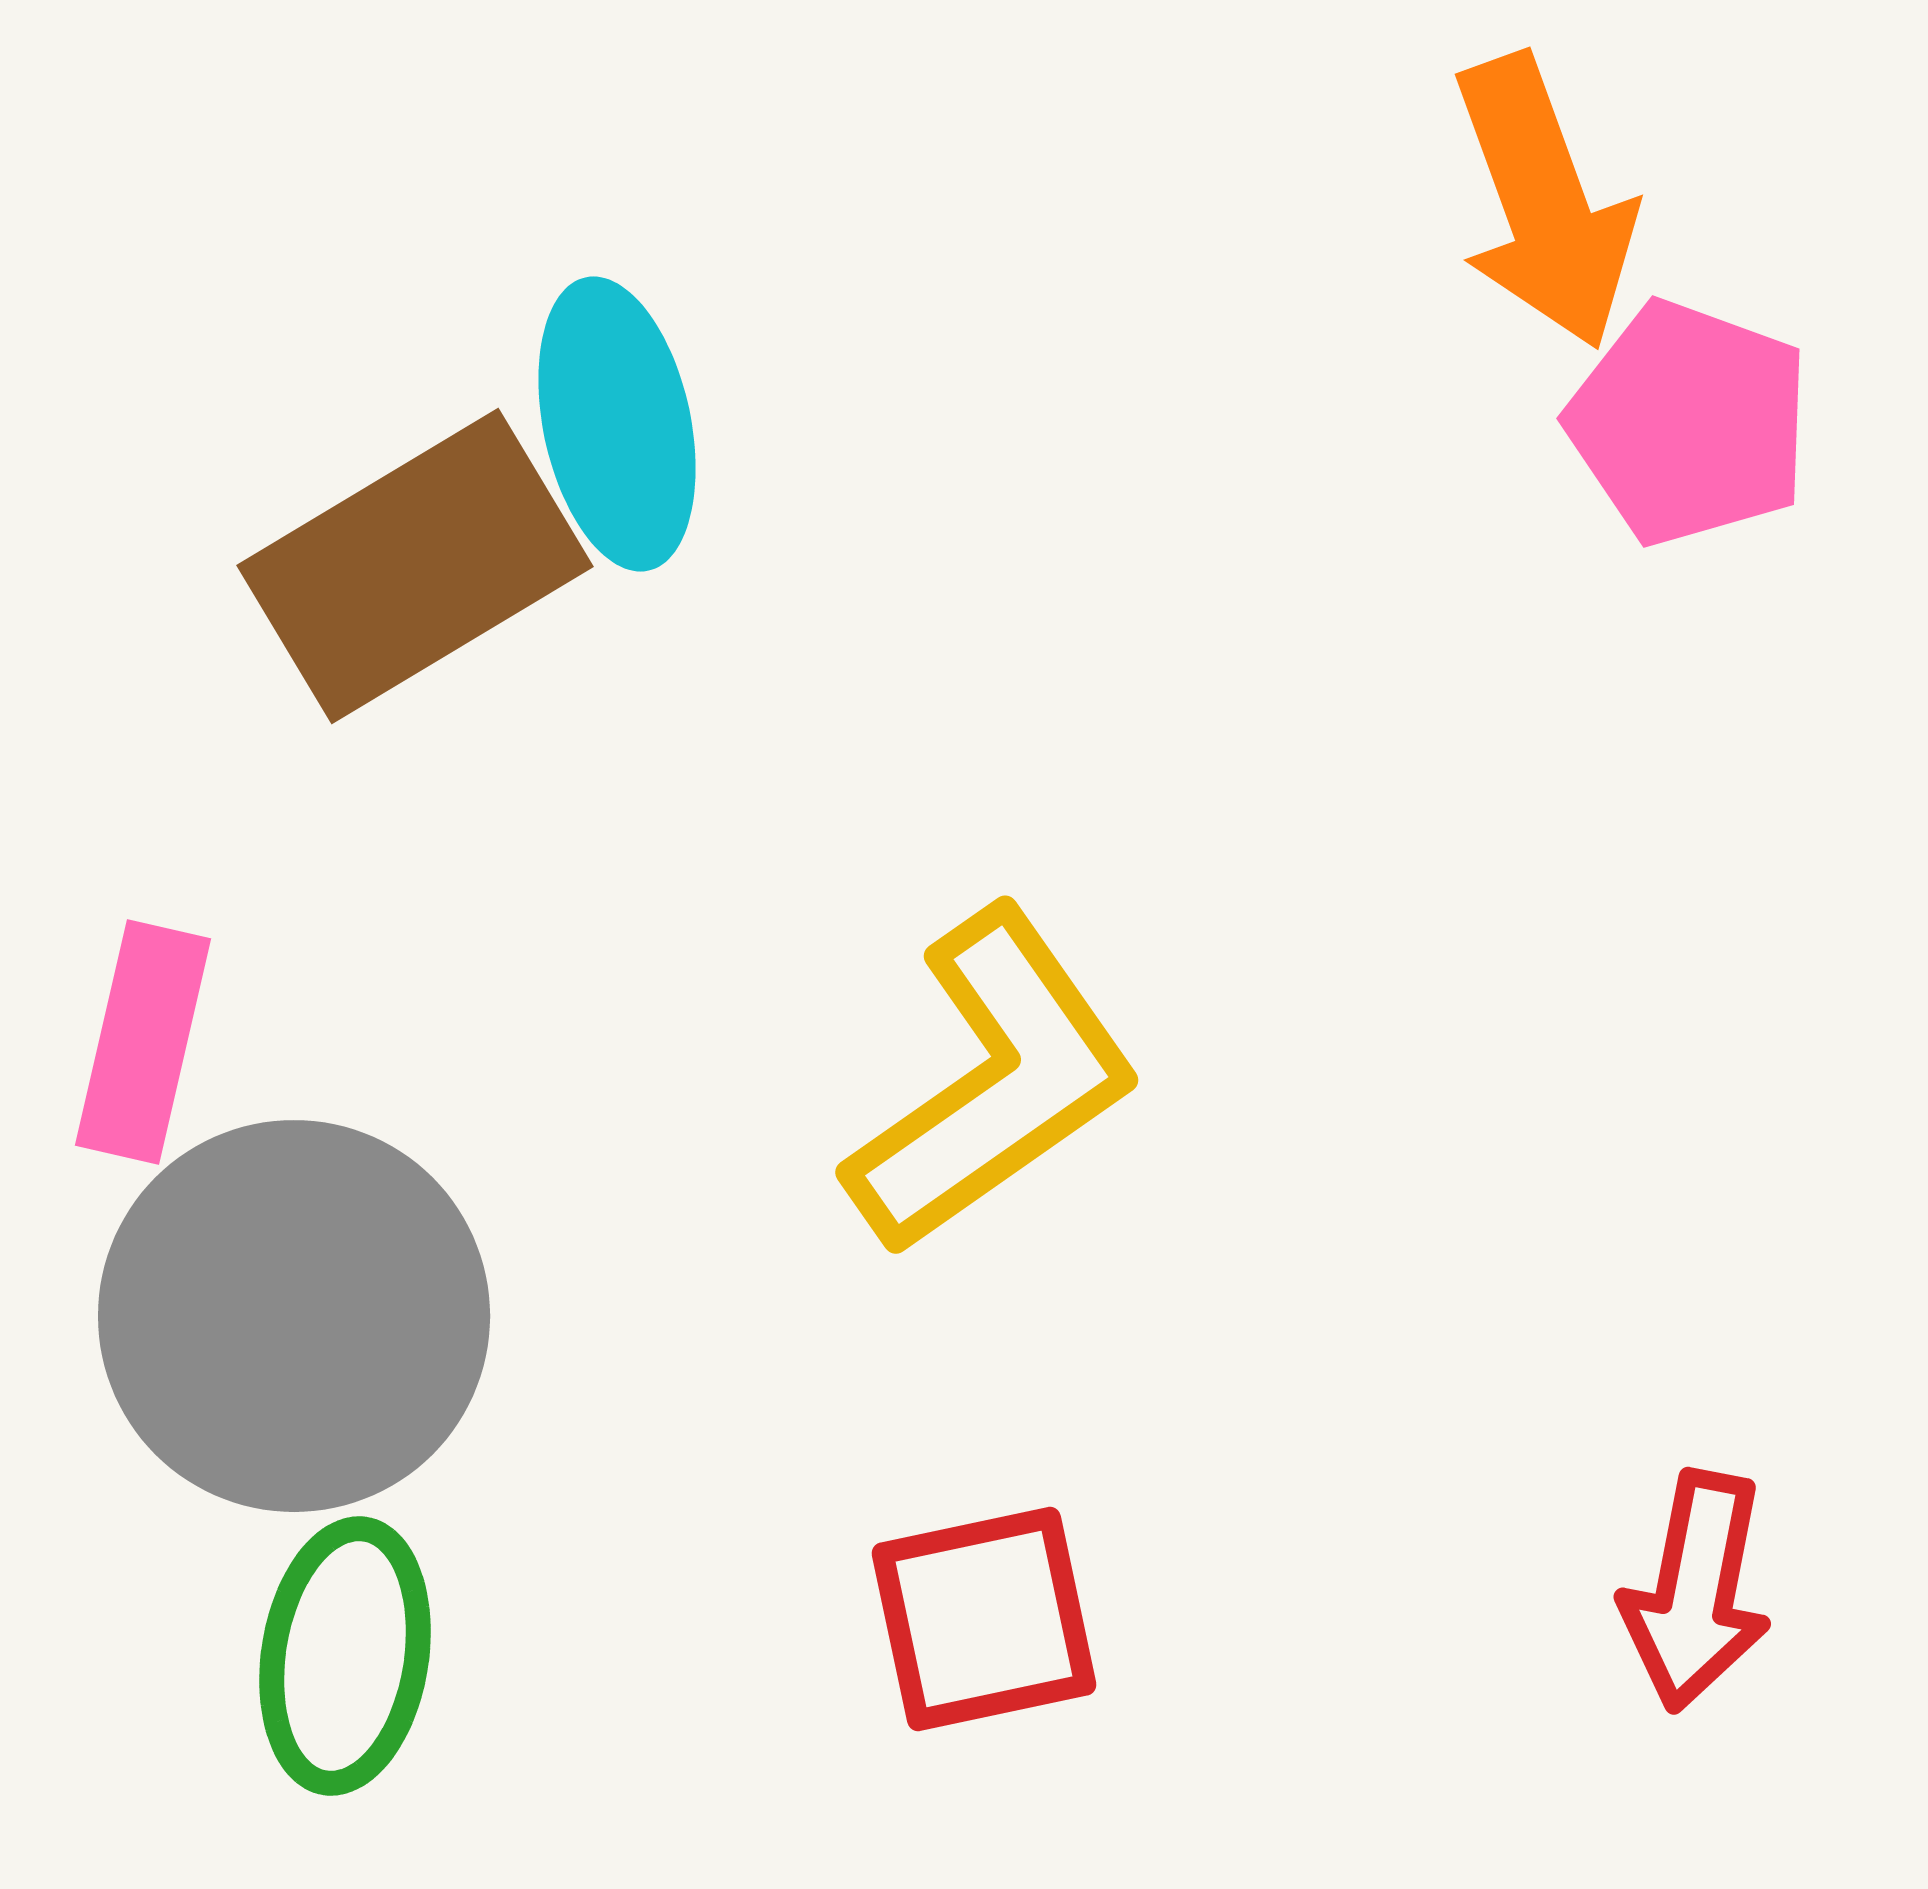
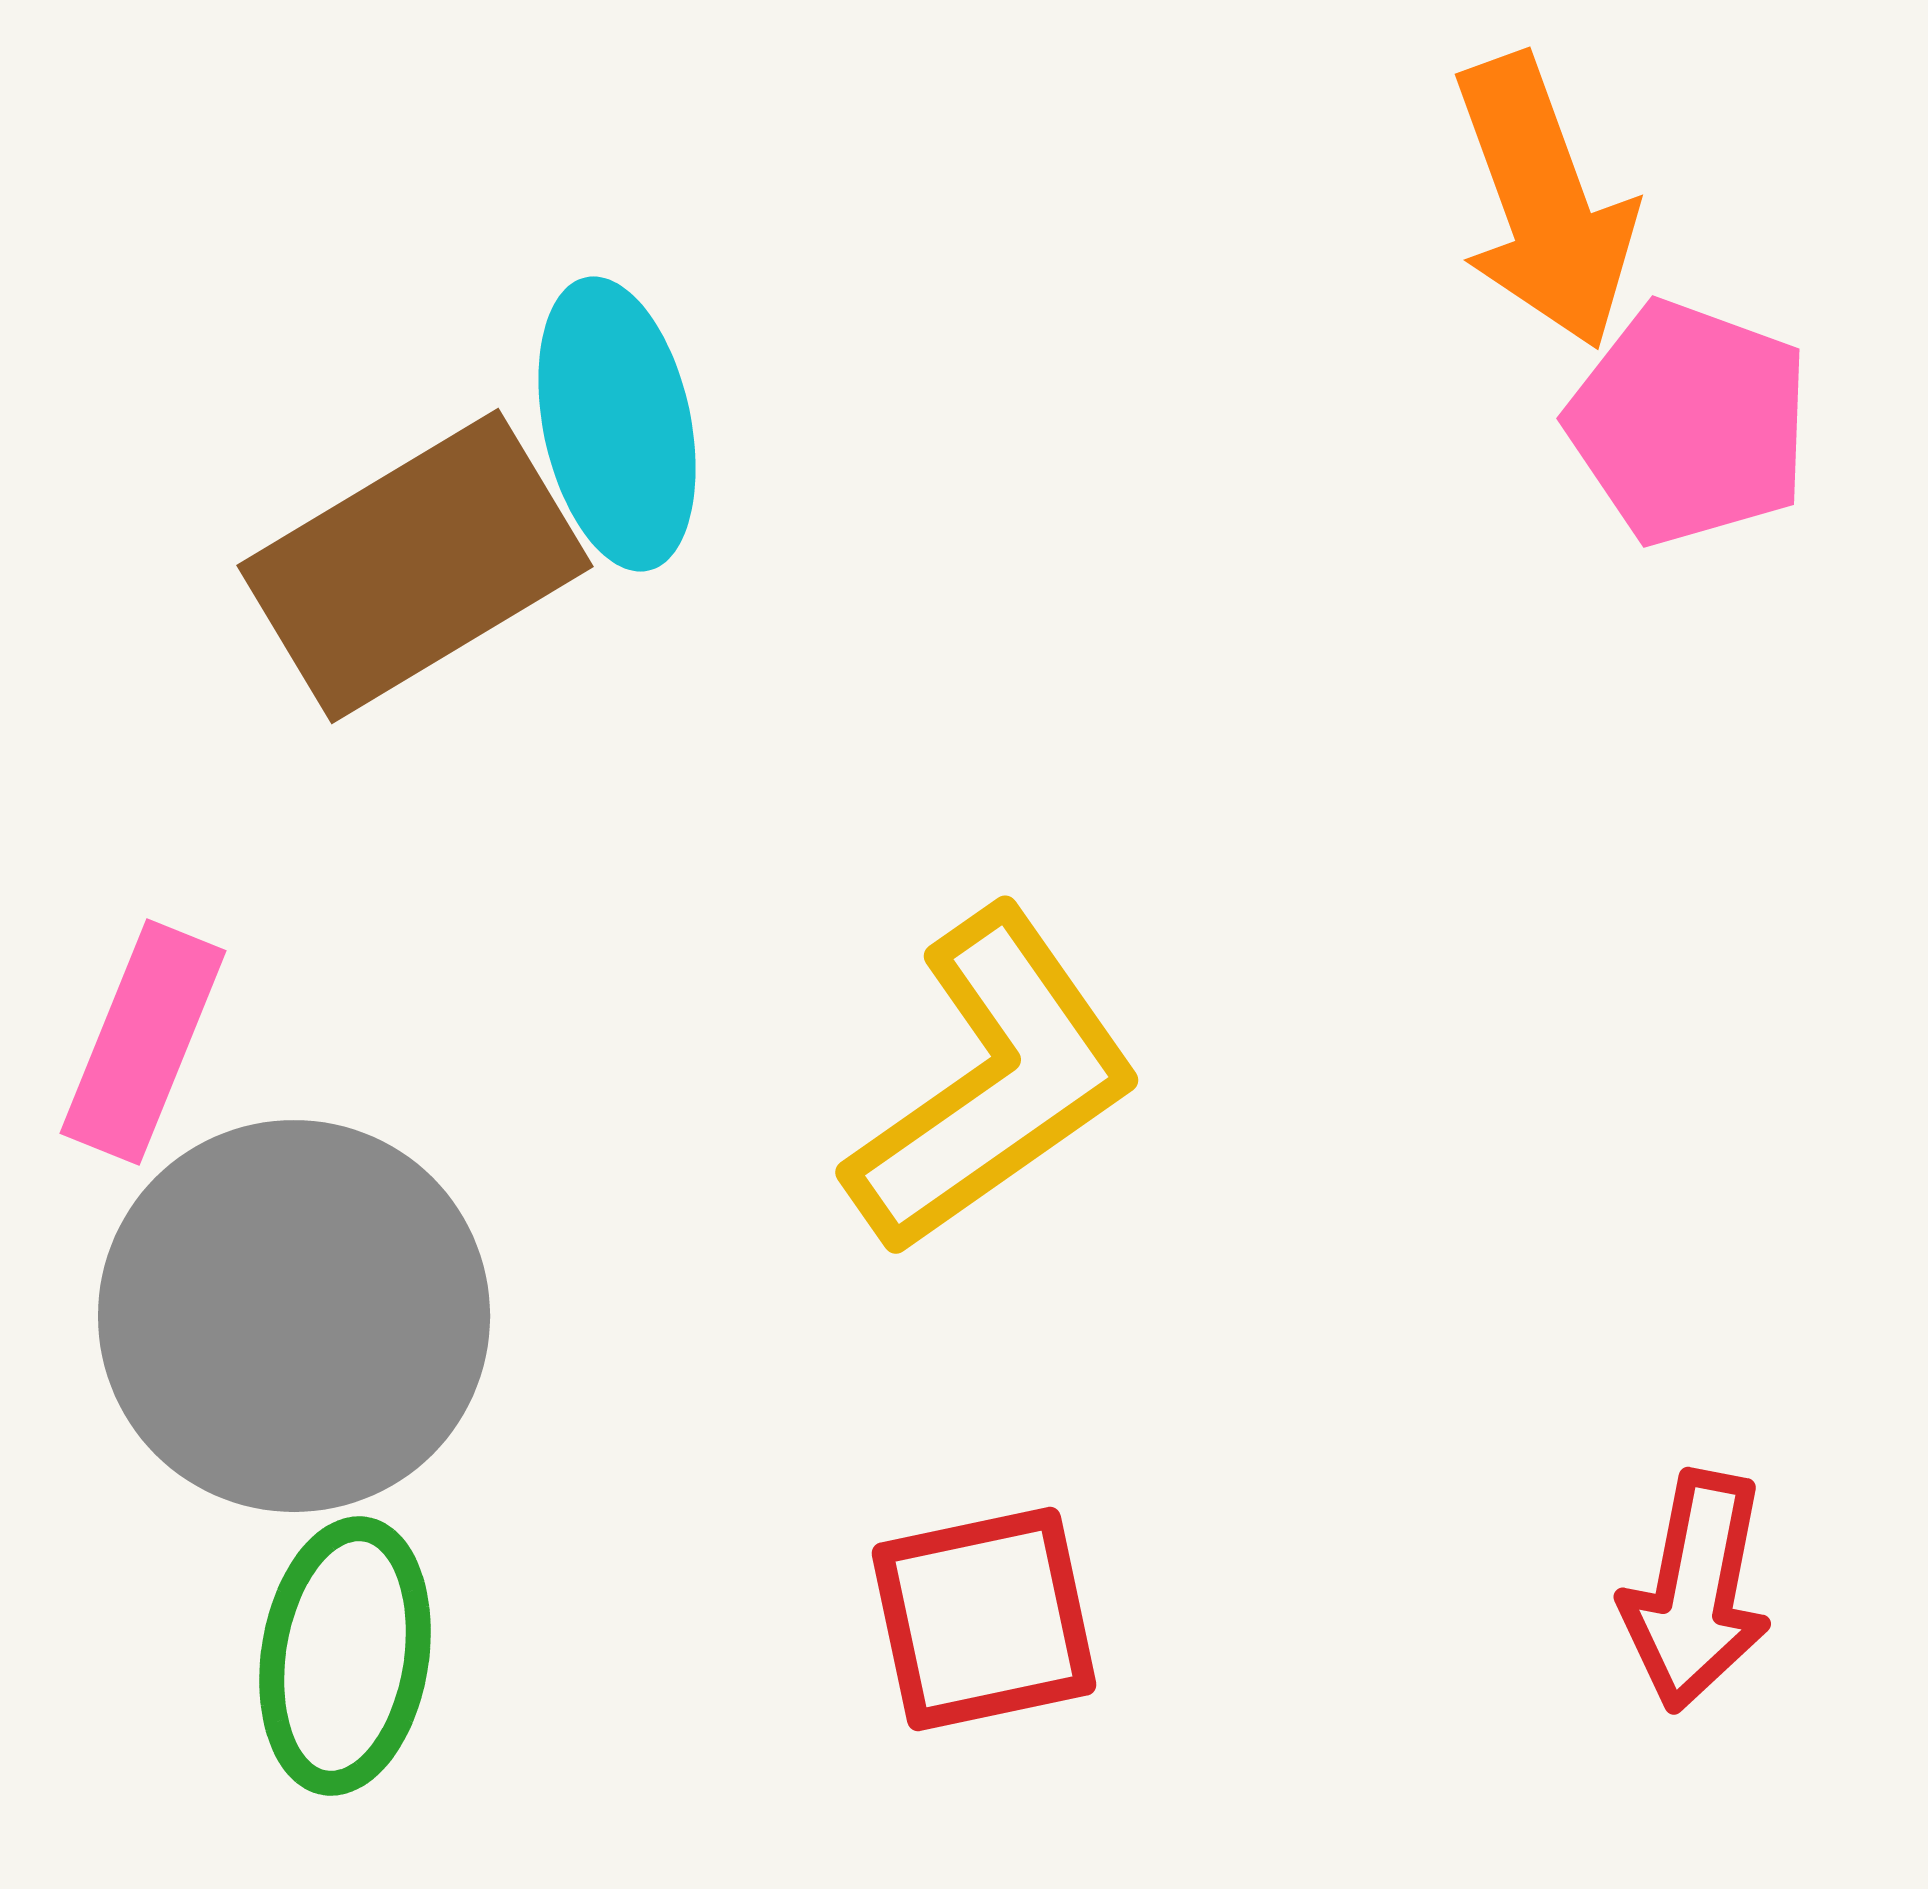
pink rectangle: rotated 9 degrees clockwise
